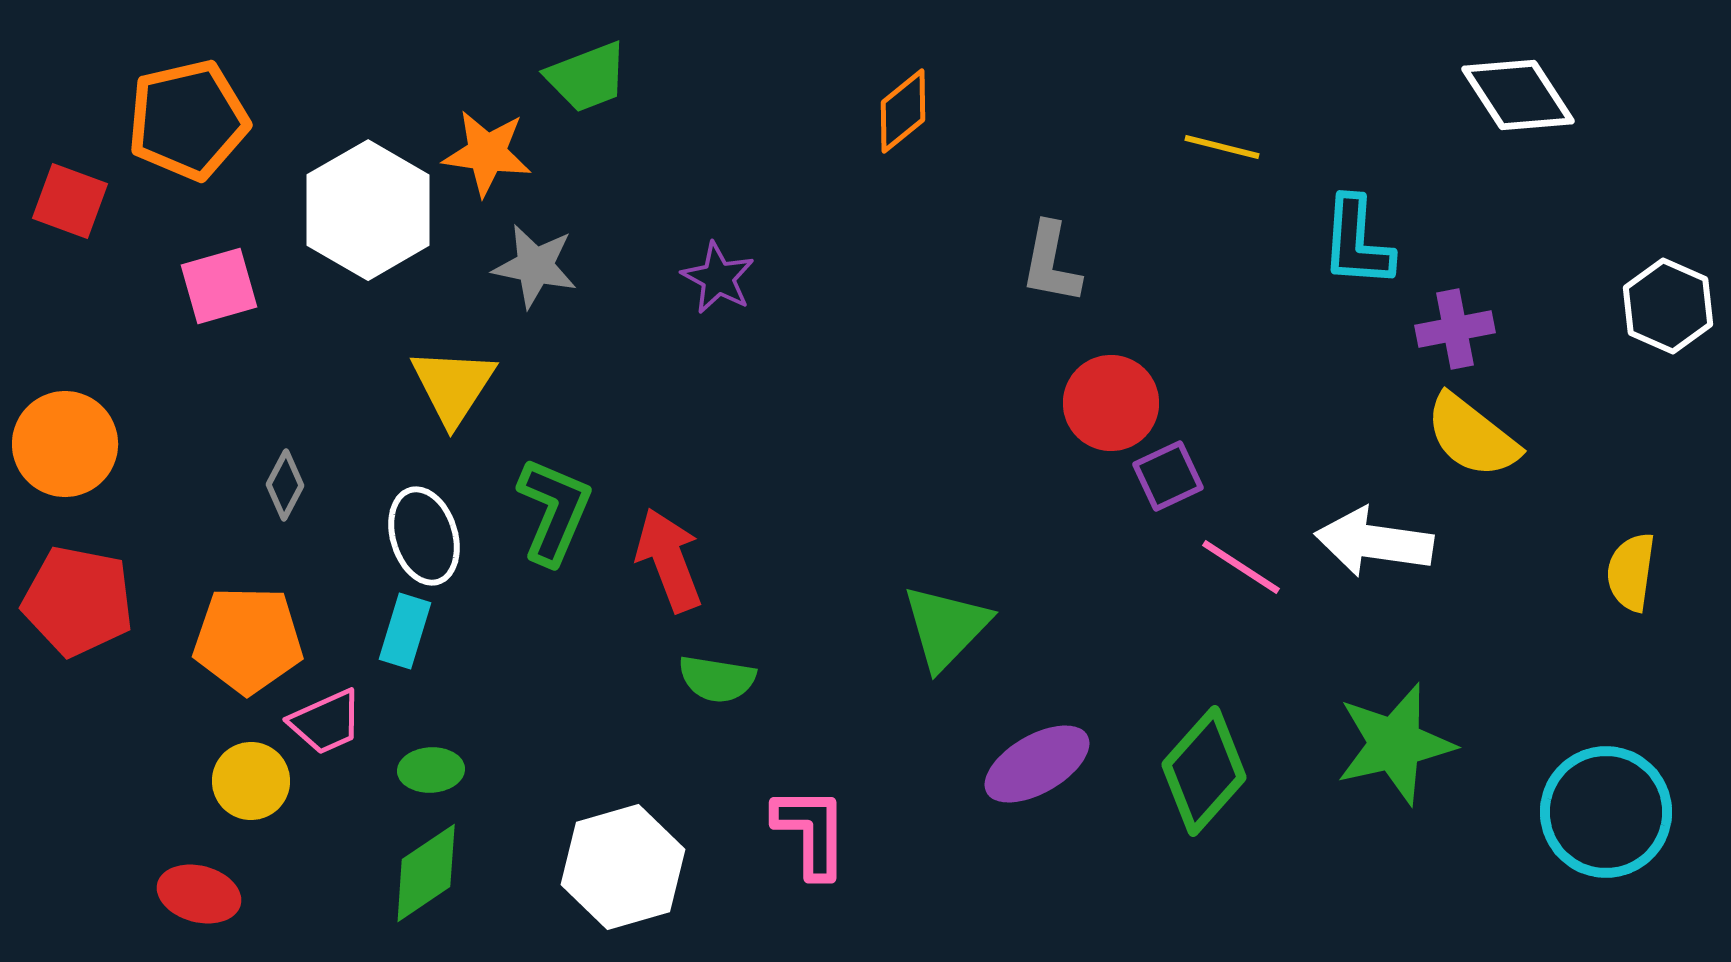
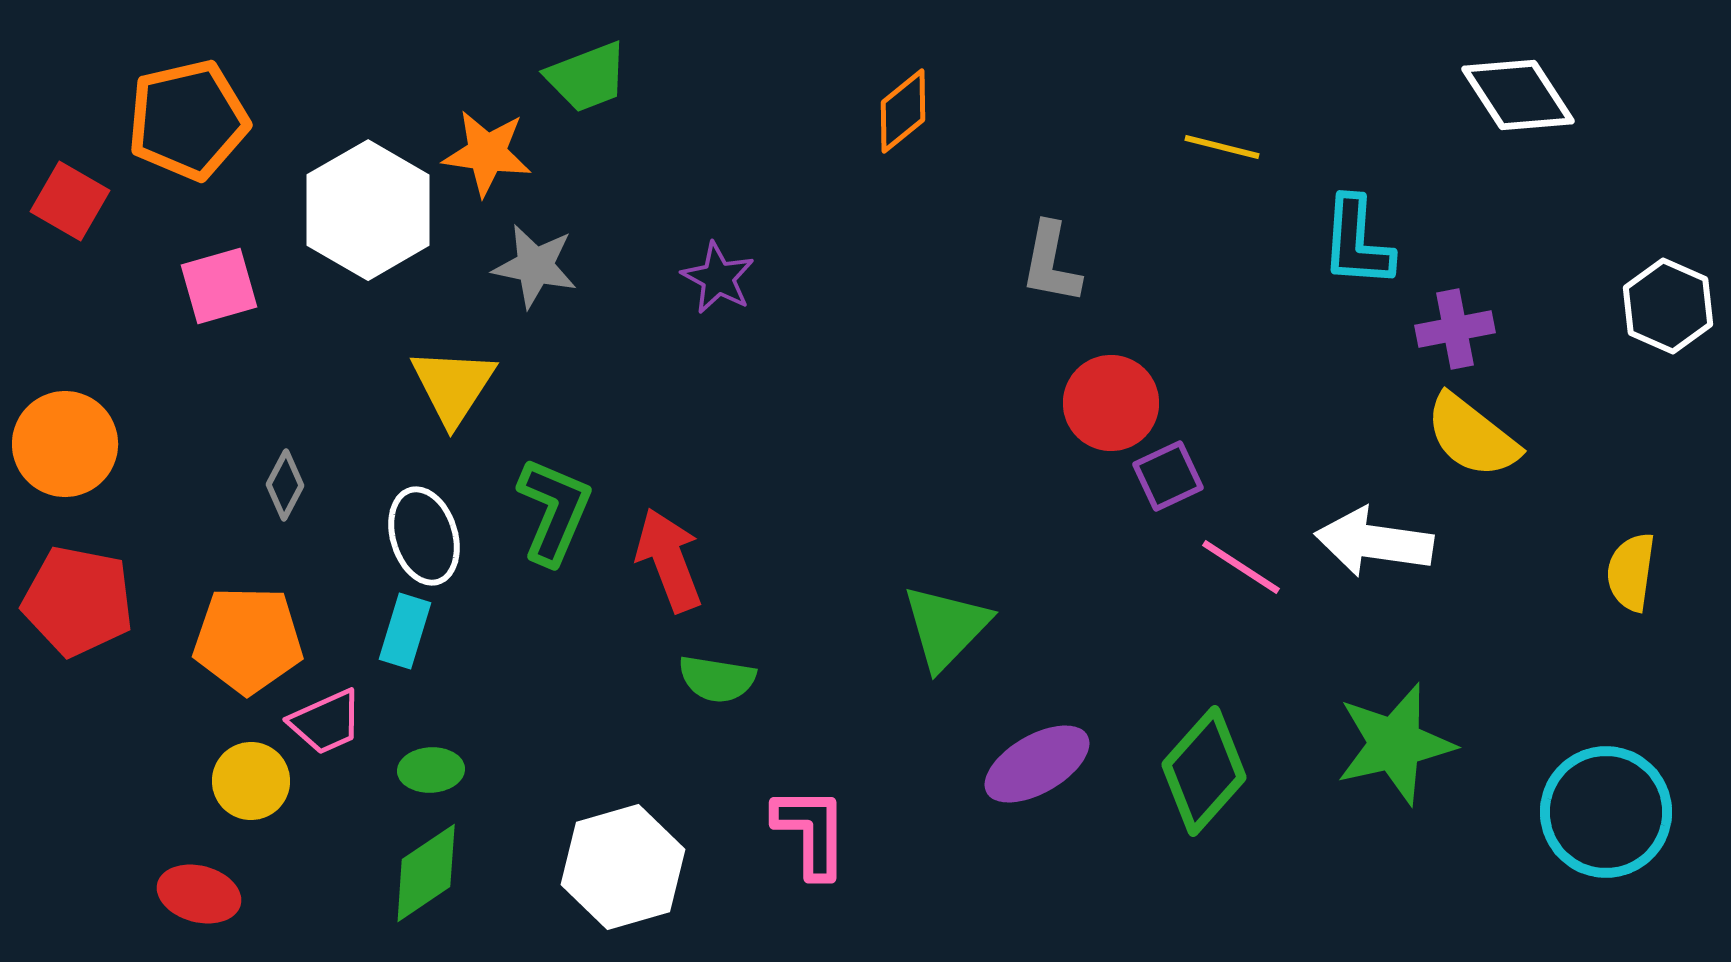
red square at (70, 201): rotated 10 degrees clockwise
